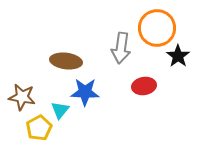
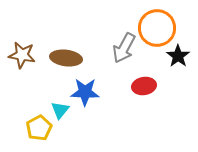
gray arrow: moved 3 px right; rotated 20 degrees clockwise
brown ellipse: moved 3 px up
brown star: moved 42 px up
